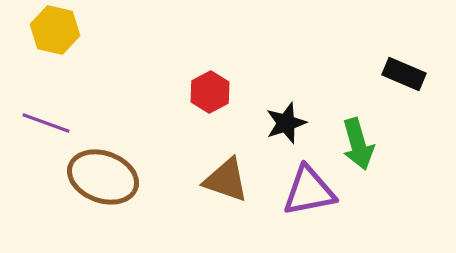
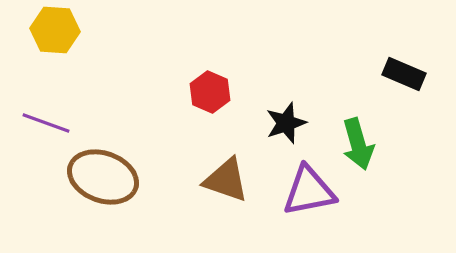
yellow hexagon: rotated 9 degrees counterclockwise
red hexagon: rotated 9 degrees counterclockwise
